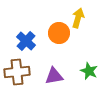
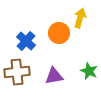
yellow arrow: moved 2 px right
